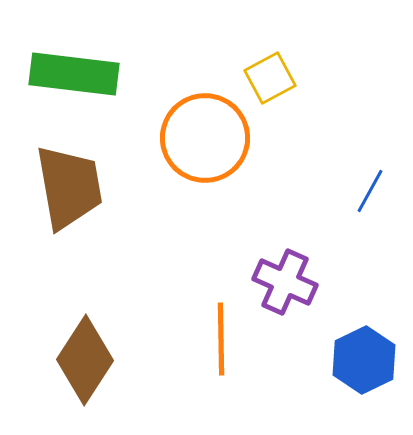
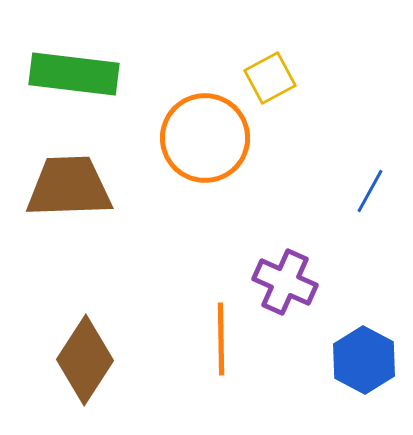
brown trapezoid: rotated 82 degrees counterclockwise
blue hexagon: rotated 6 degrees counterclockwise
